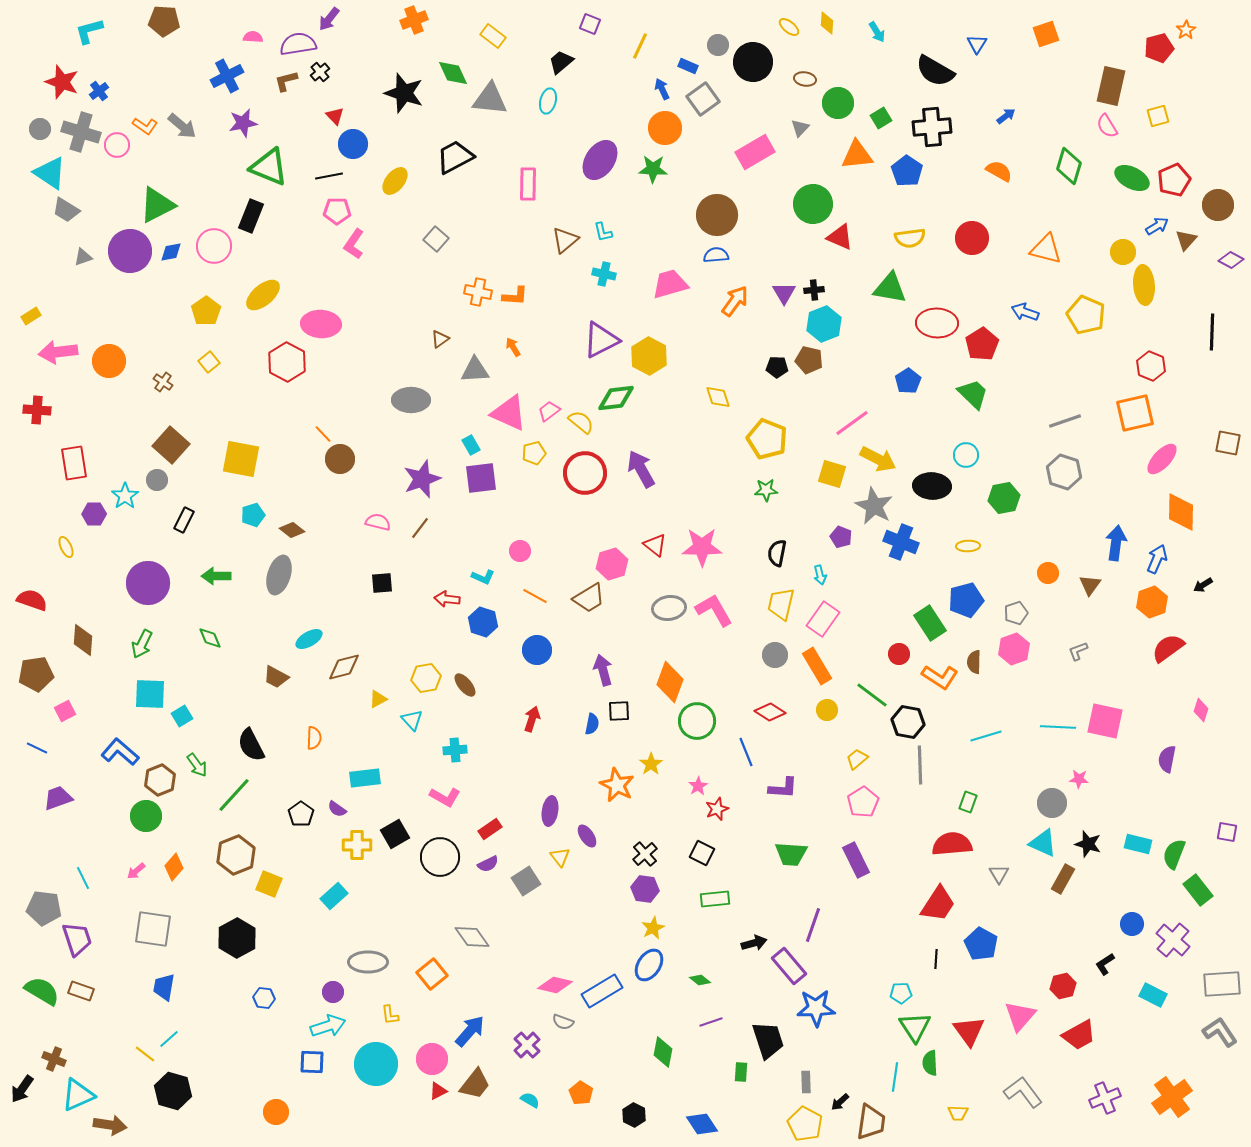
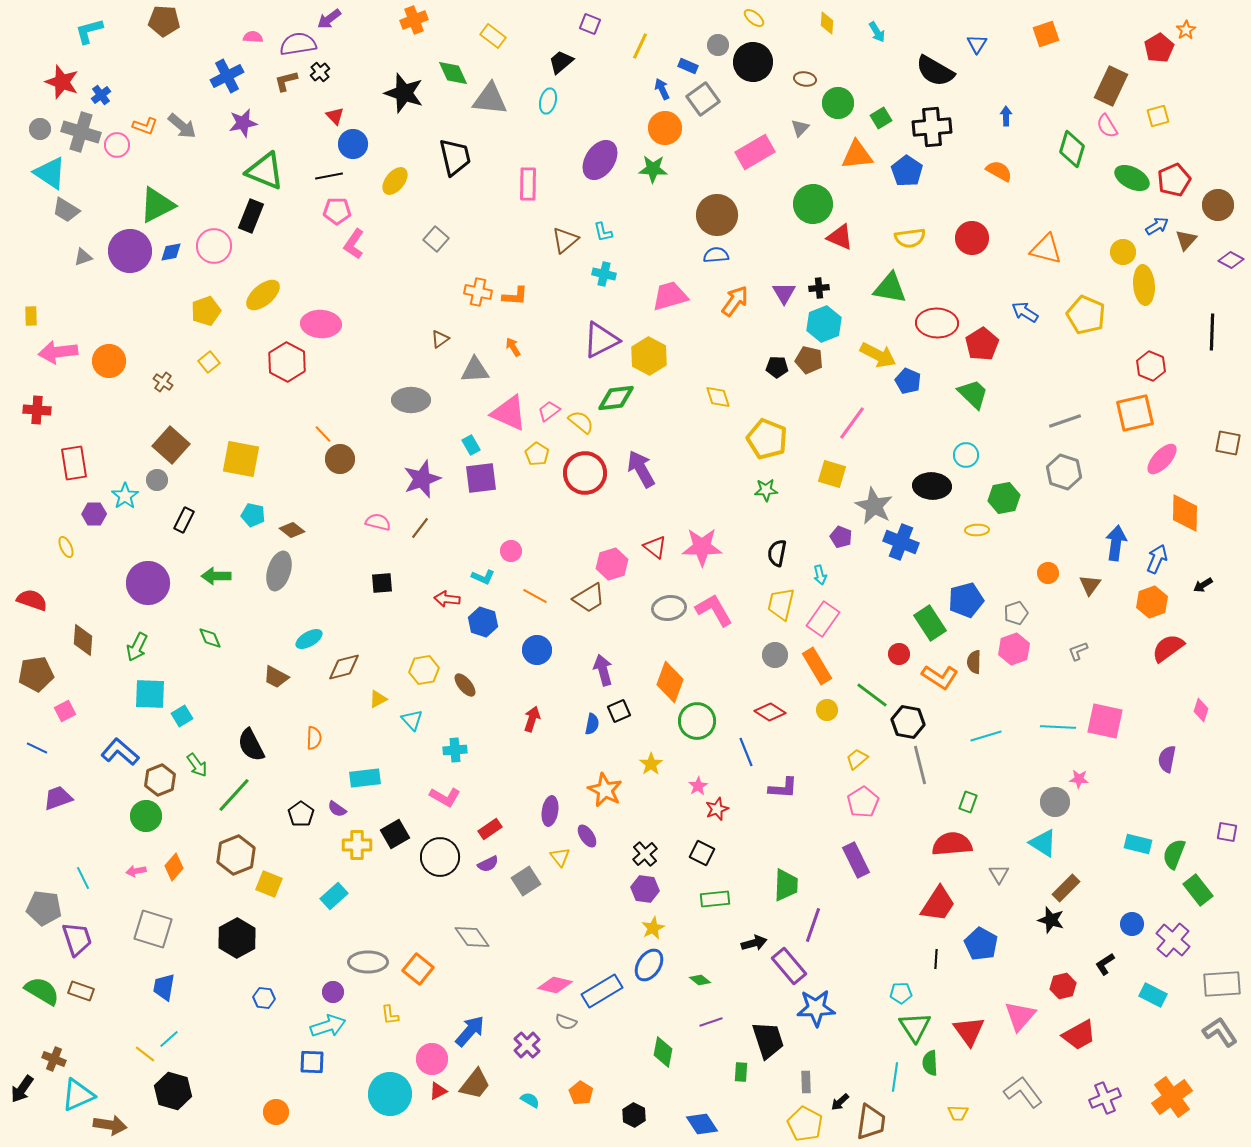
purple arrow at (329, 19): rotated 15 degrees clockwise
yellow ellipse at (789, 27): moved 35 px left, 9 px up
red pentagon at (1159, 48): rotated 16 degrees counterclockwise
brown rectangle at (1111, 86): rotated 12 degrees clockwise
blue cross at (99, 91): moved 2 px right, 4 px down
blue arrow at (1006, 116): rotated 54 degrees counterclockwise
orange L-shape at (145, 126): rotated 15 degrees counterclockwise
black trapezoid at (455, 157): rotated 105 degrees clockwise
green diamond at (1069, 166): moved 3 px right, 17 px up
green triangle at (269, 167): moved 4 px left, 4 px down
pink trapezoid at (670, 284): moved 12 px down
black cross at (814, 290): moved 5 px right, 2 px up
yellow pentagon at (206, 311): rotated 16 degrees clockwise
blue arrow at (1025, 312): rotated 12 degrees clockwise
yellow rectangle at (31, 316): rotated 60 degrees counterclockwise
blue pentagon at (908, 381): rotated 15 degrees counterclockwise
pink line at (852, 423): rotated 18 degrees counterclockwise
yellow pentagon at (534, 453): moved 3 px right, 1 px down; rotated 25 degrees counterclockwise
yellow arrow at (878, 459): moved 104 px up
orange diamond at (1181, 512): moved 4 px right, 1 px down
cyan pentagon at (253, 515): rotated 30 degrees clockwise
red triangle at (655, 545): moved 2 px down
yellow ellipse at (968, 546): moved 9 px right, 16 px up
pink circle at (520, 551): moved 9 px left
gray ellipse at (279, 575): moved 4 px up
green arrow at (142, 644): moved 5 px left, 3 px down
yellow hexagon at (426, 678): moved 2 px left, 8 px up
black square at (619, 711): rotated 20 degrees counterclockwise
gray line at (920, 765): rotated 12 degrees counterclockwise
orange star at (617, 785): moved 12 px left, 5 px down
gray circle at (1052, 803): moved 3 px right, 1 px up
cyan triangle at (1043, 843): rotated 8 degrees clockwise
black star at (1088, 844): moved 37 px left, 76 px down
green trapezoid at (791, 854): moved 5 px left, 31 px down; rotated 92 degrees counterclockwise
pink arrow at (136, 871): rotated 30 degrees clockwise
brown rectangle at (1063, 879): moved 3 px right, 9 px down; rotated 16 degrees clockwise
gray square at (153, 929): rotated 9 degrees clockwise
orange square at (432, 974): moved 14 px left, 5 px up; rotated 12 degrees counterclockwise
gray semicircle at (563, 1022): moved 3 px right
cyan circle at (376, 1064): moved 14 px right, 30 px down
